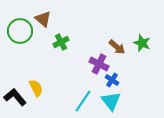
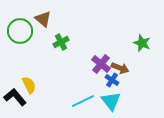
brown arrow: moved 3 px right, 21 px down; rotated 18 degrees counterclockwise
purple cross: moved 2 px right; rotated 12 degrees clockwise
yellow semicircle: moved 7 px left, 3 px up
cyan line: rotated 30 degrees clockwise
